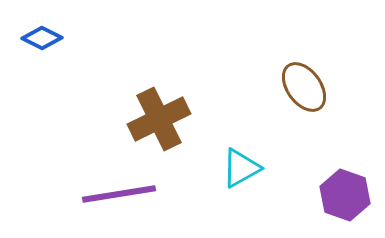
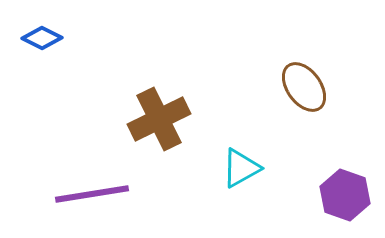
purple line: moved 27 px left
